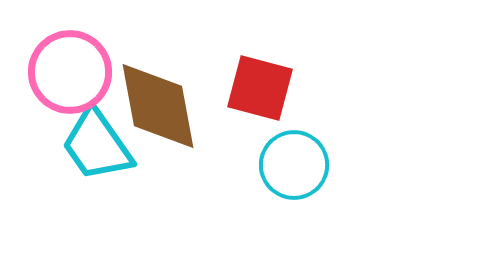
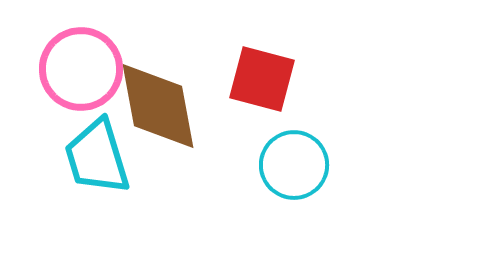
pink circle: moved 11 px right, 3 px up
red square: moved 2 px right, 9 px up
cyan trapezoid: moved 12 px down; rotated 18 degrees clockwise
